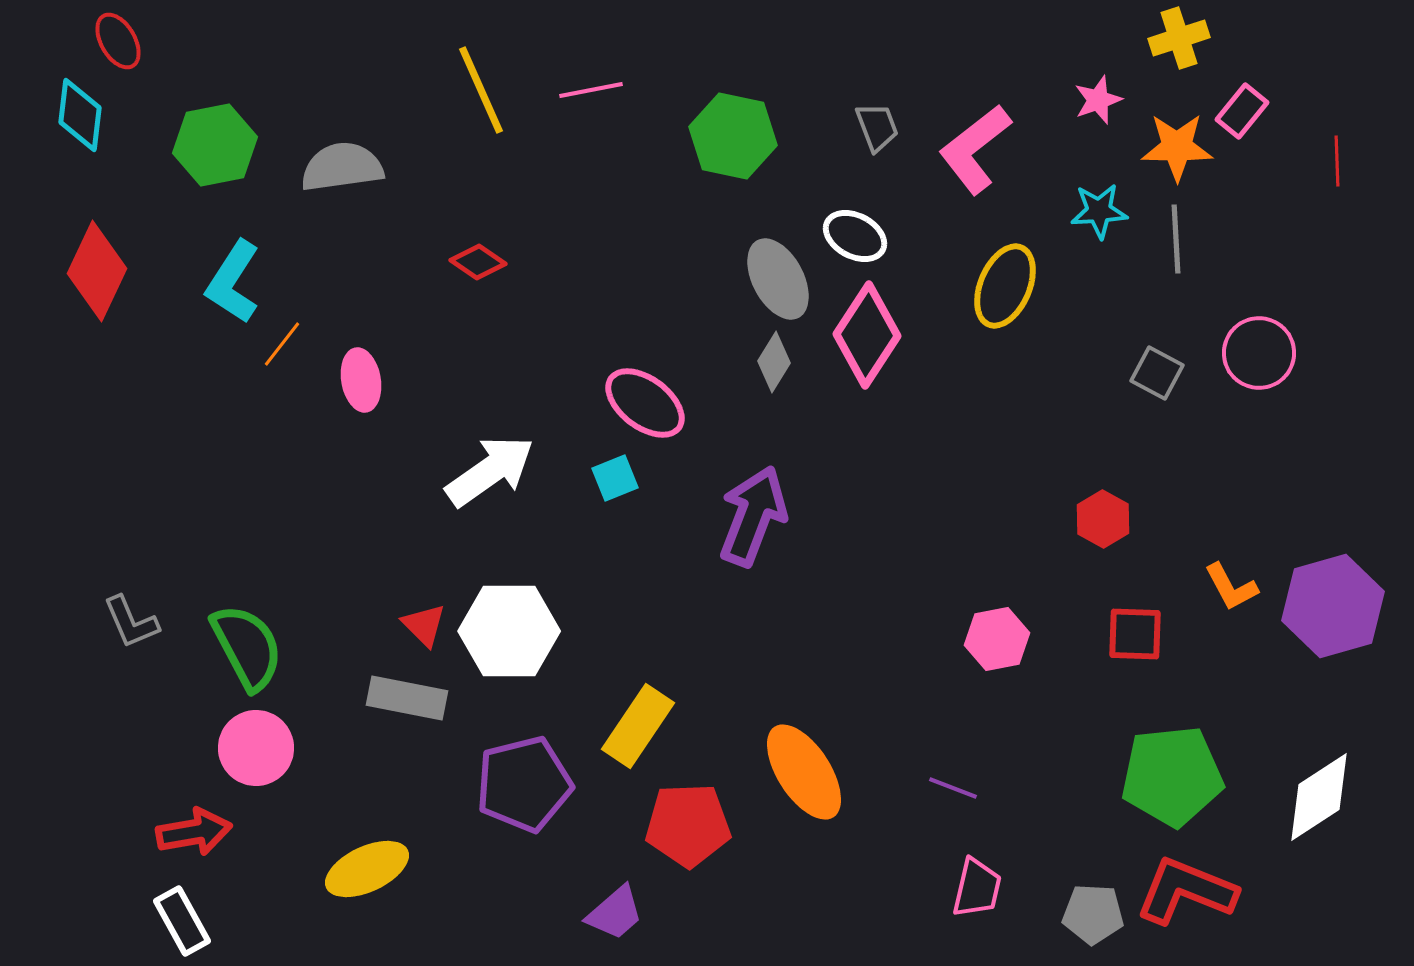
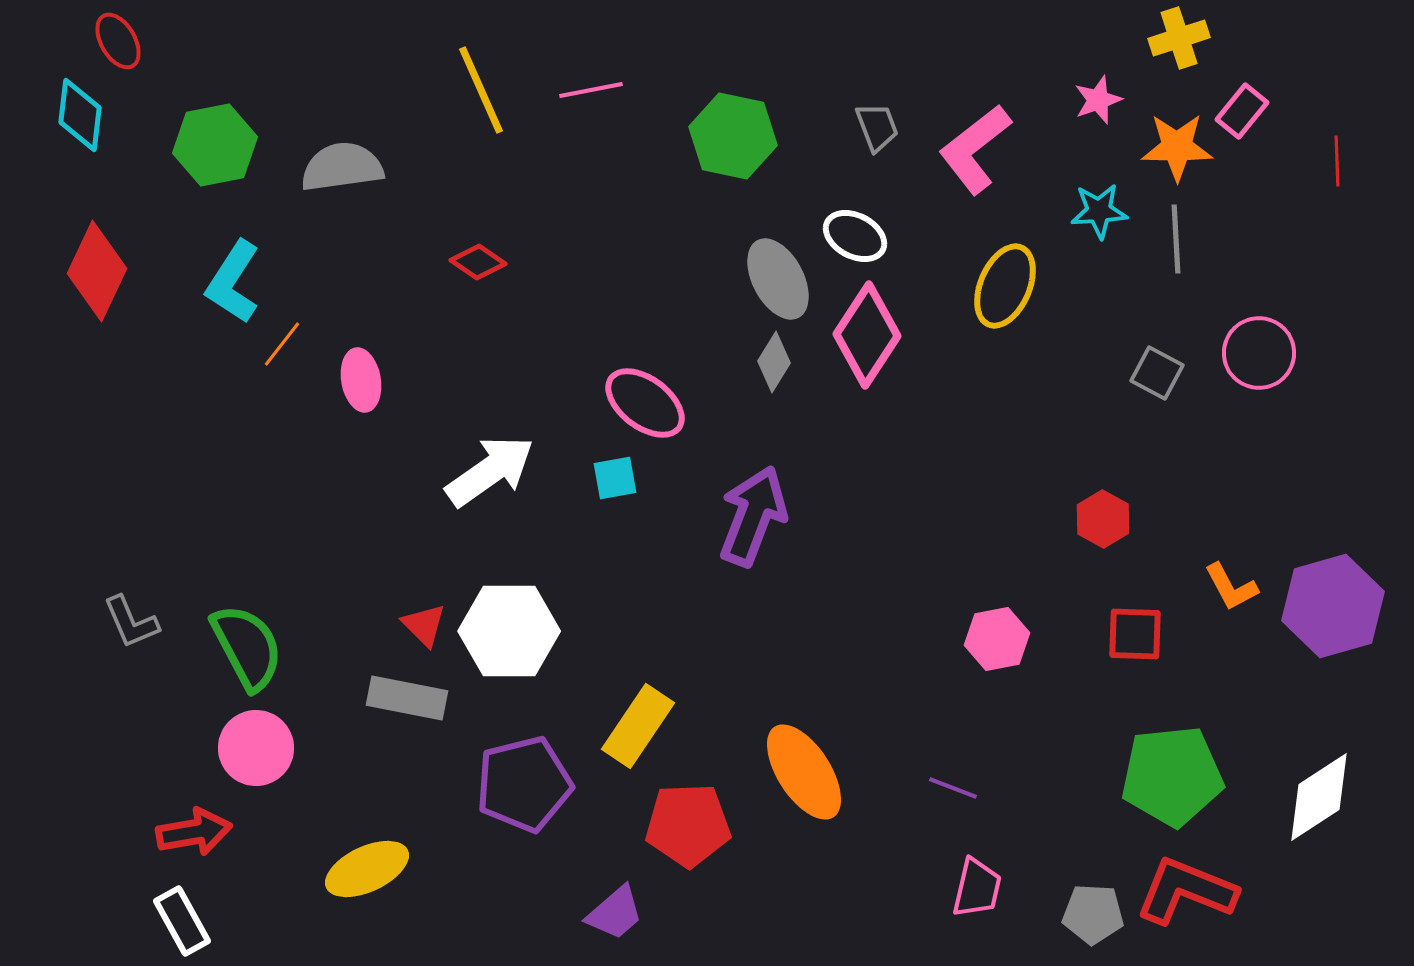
cyan square at (615, 478): rotated 12 degrees clockwise
